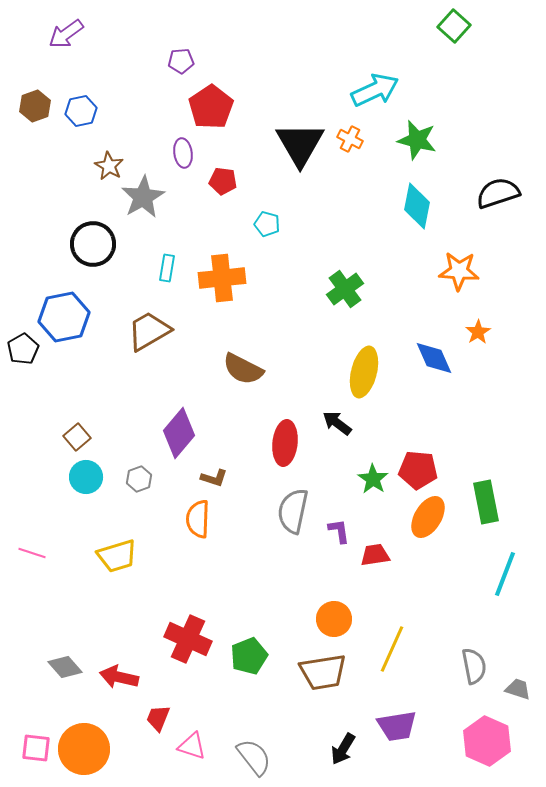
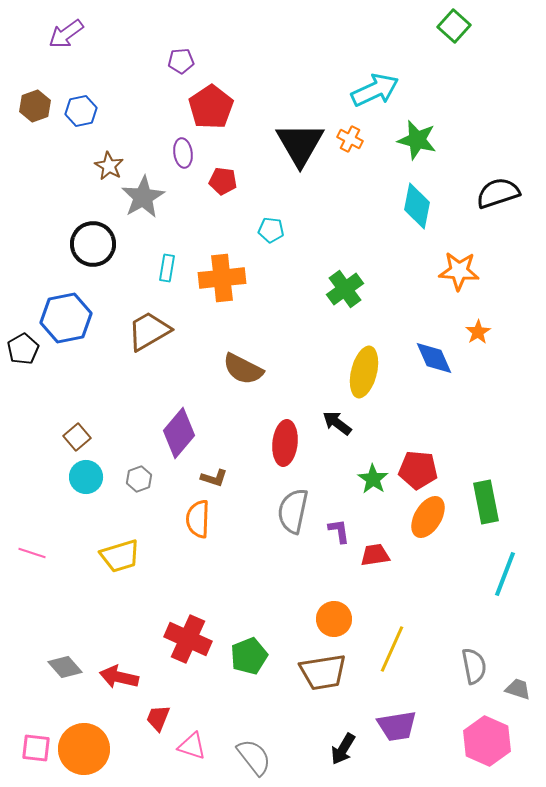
cyan pentagon at (267, 224): moved 4 px right, 6 px down; rotated 10 degrees counterclockwise
blue hexagon at (64, 317): moved 2 px right, 1 px down
yellow trapezoid at (117, 556): moved 3 px right
